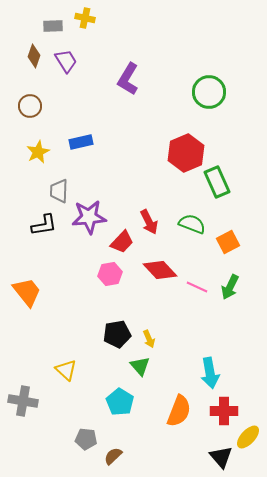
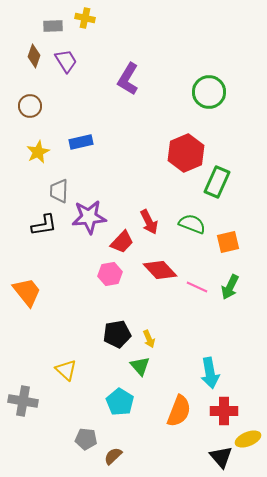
green rectangle: rotated 48 degrees clockwise
orange square: rotated 15 degrees clockwise
yellow ellipse: moved 2 px down; rotated 25 degrees clockwise
